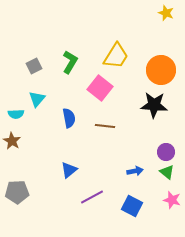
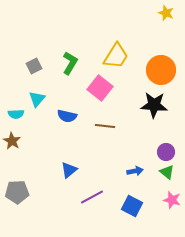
green L-shape: moved 1 px down
blue semicircle: moved 2 px left, 2 px up; rotated 114 degrees clockwise
